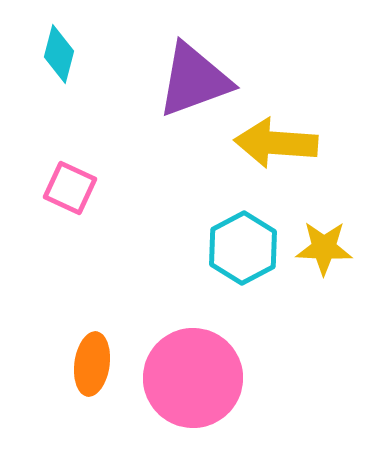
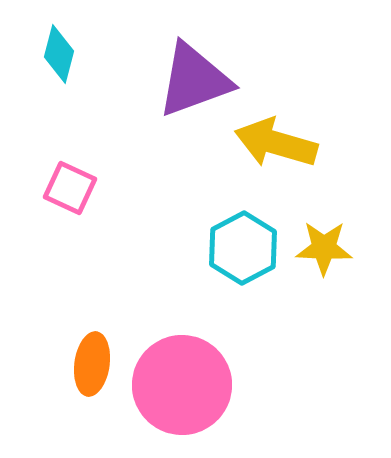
yellow arrow: rotated 12 degrees clockwise
pink circle: moved 11 px left, 7 px down
